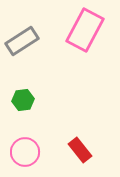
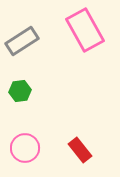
pink rectangle: rotated 57 degrees counterclockwise
green hexagon: moved 3 px left, 9 px up
pink circle: moved 4 px up
